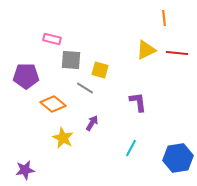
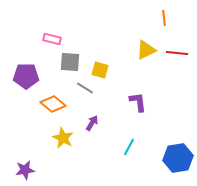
gray square: moved 1 px left, 2 px down
cyan line: moved 2 px left, 1 px up
